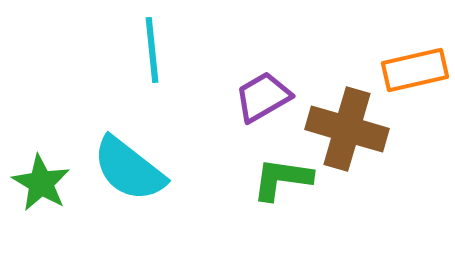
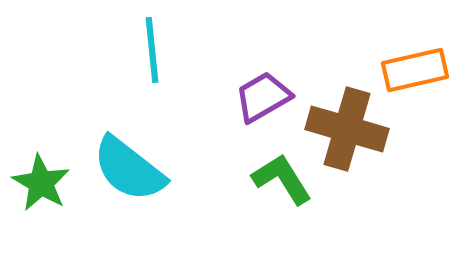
green L-shape: rotated 50 degrees clockwise
